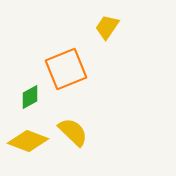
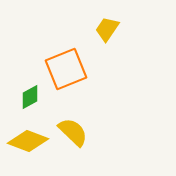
yellow trapezoid: moved 2 px down
